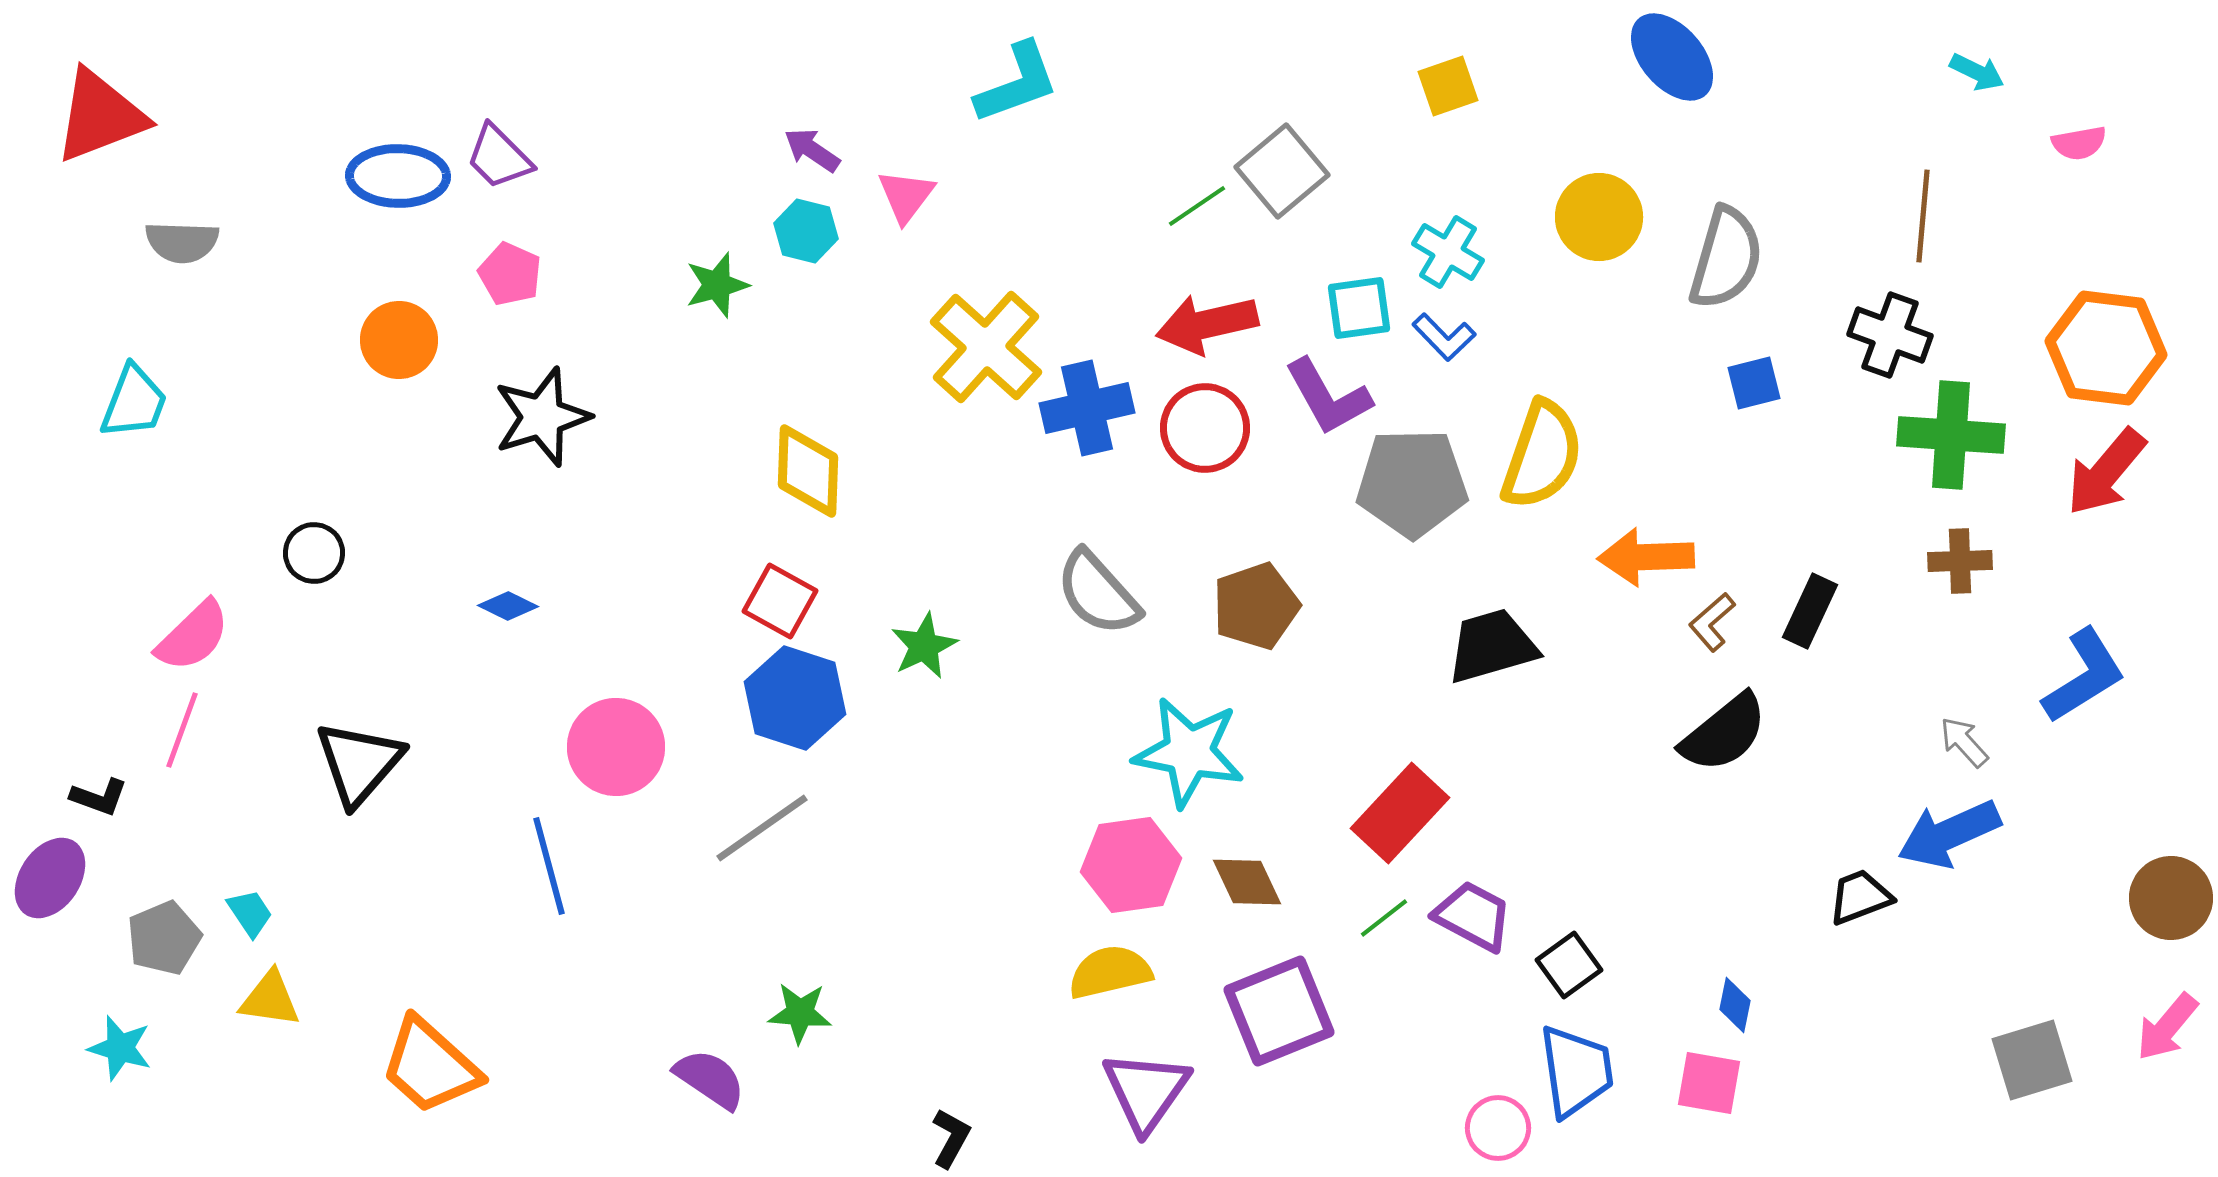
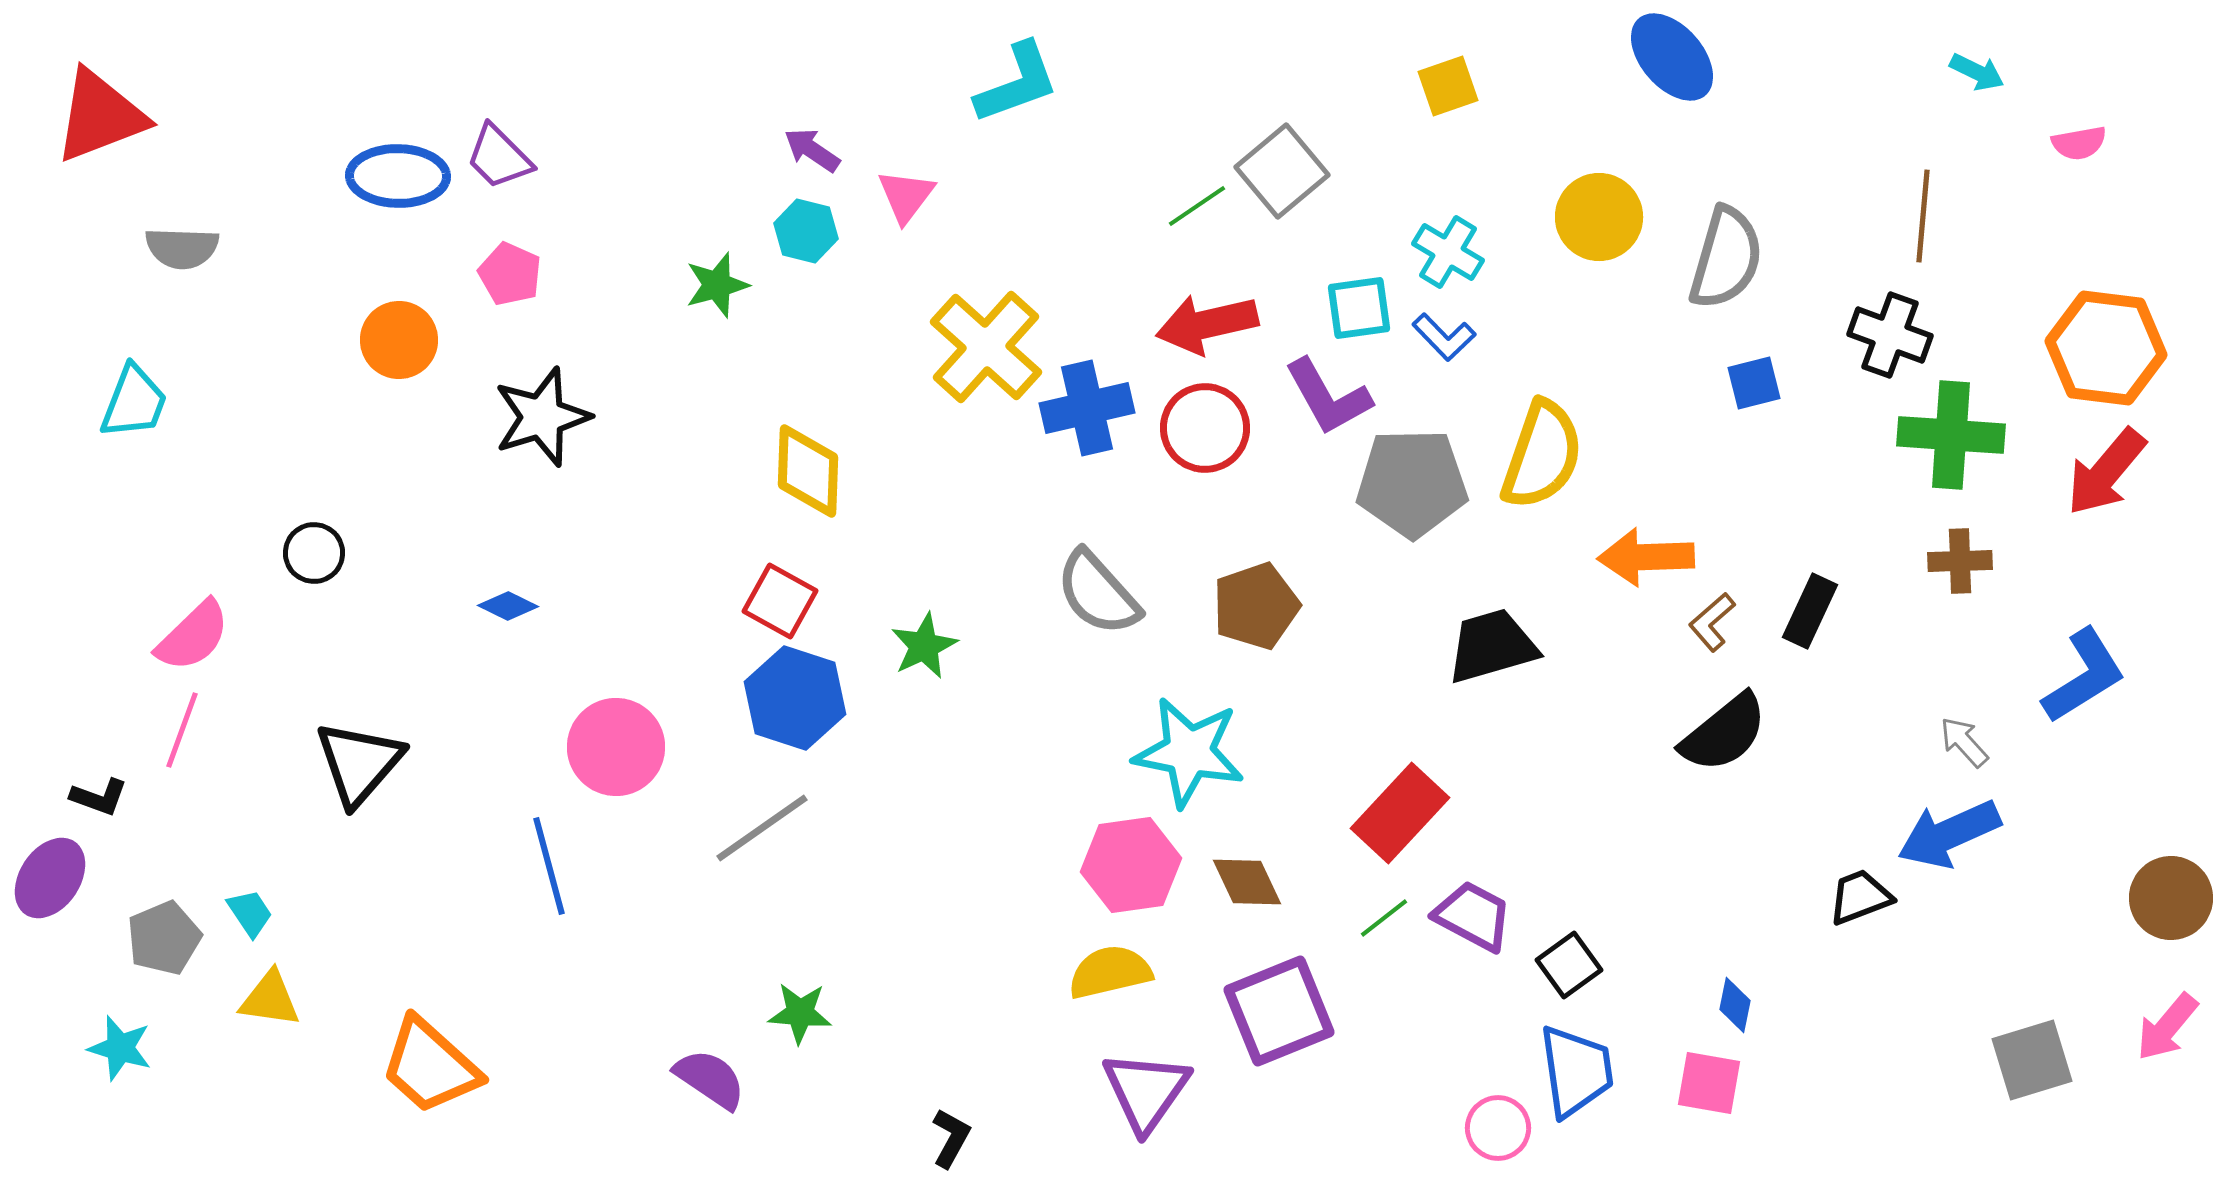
gray semicircle at (182, 242): moved 6 px down
